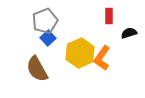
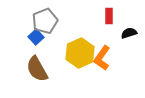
blue square: moved 12 px left, 1 px up
